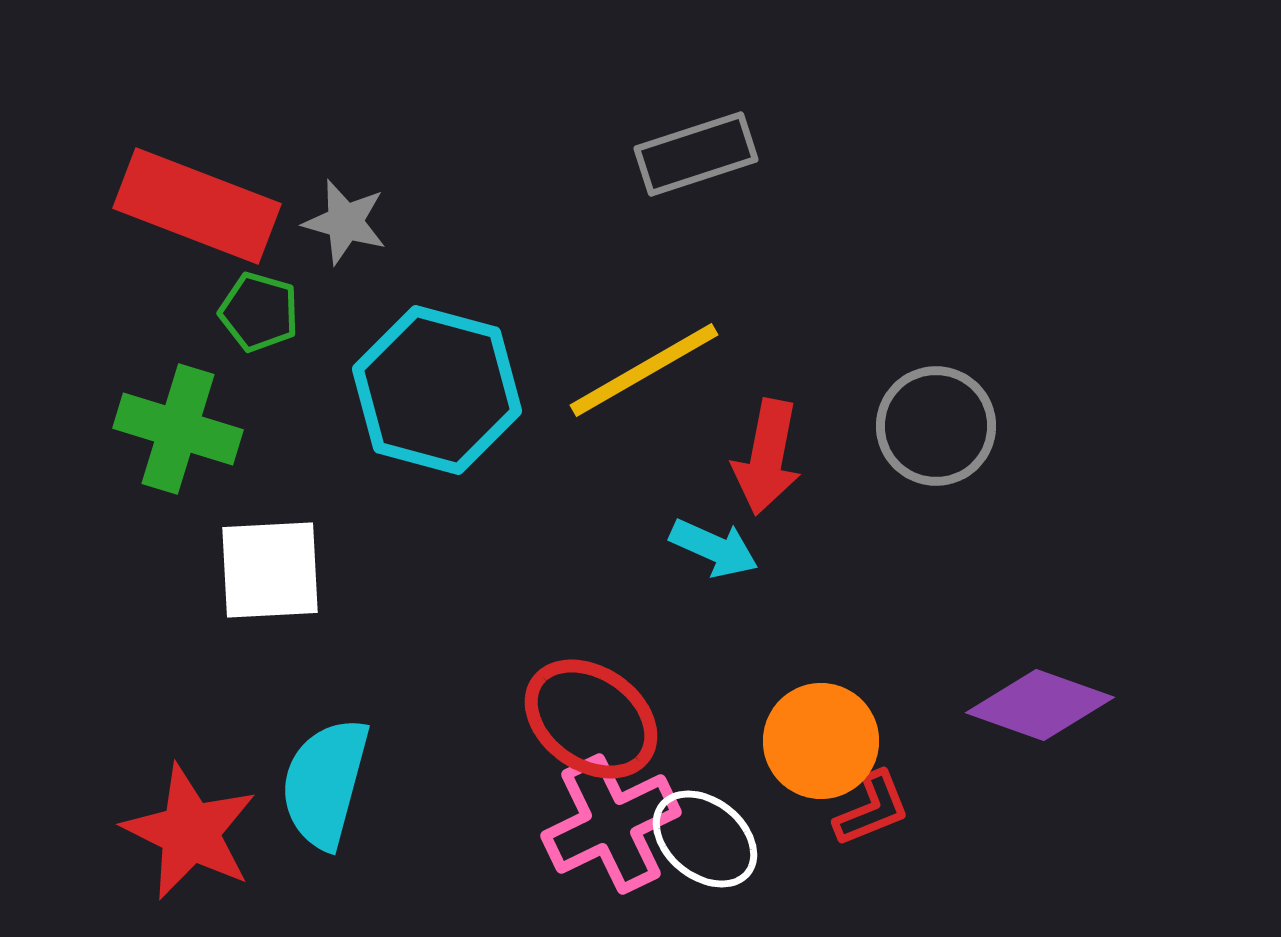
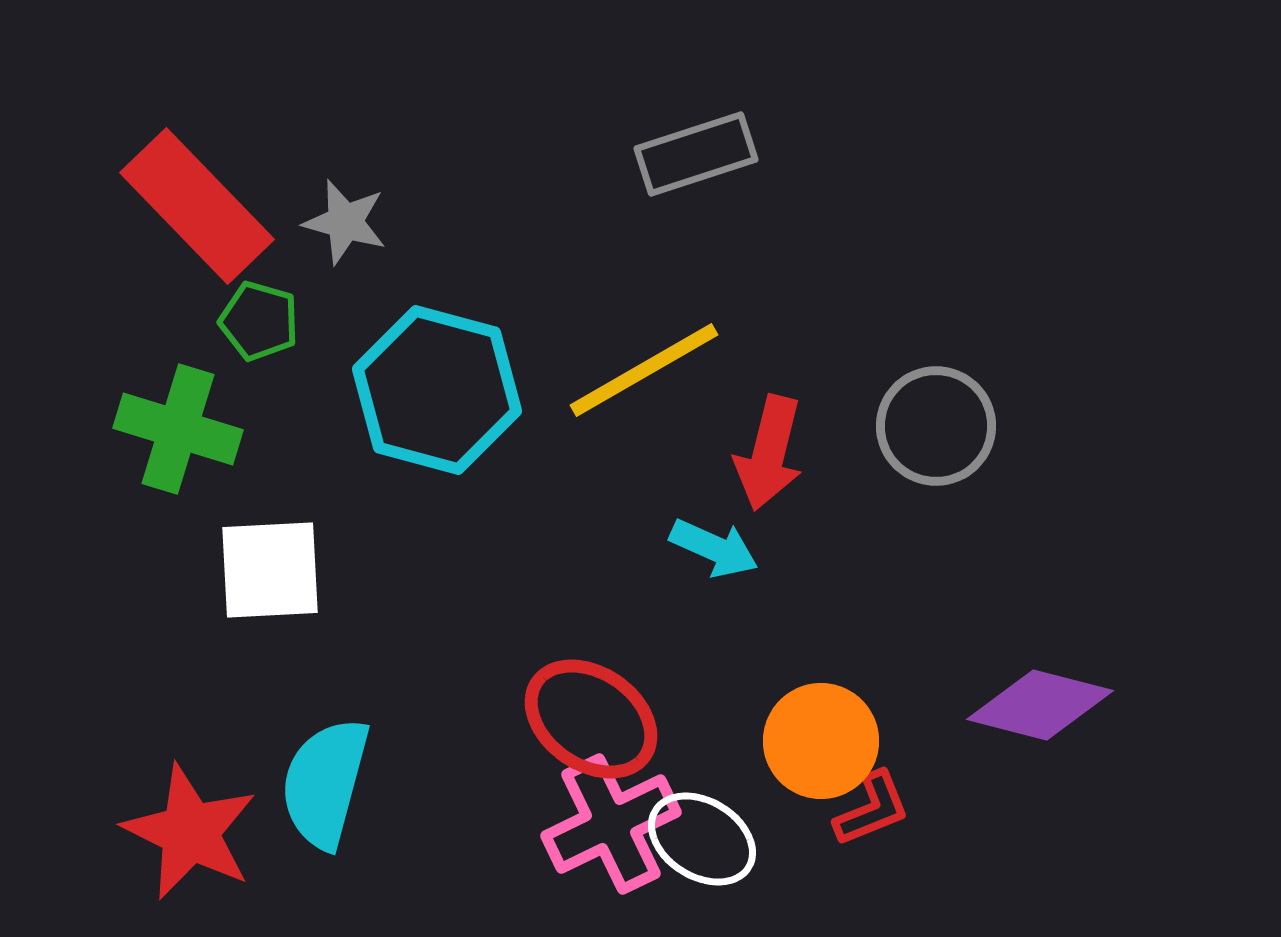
red rectangle: rotated 25 degrees clockwise
green pentagon: moved 9 px down
red arrow: moved 2 px right, 4 px up; rotated 3 degrees clockwise
purple diamond: rotated 5 degrees counterclockwise
white ellipse: moved 3 px left; rotated 7 degrees counterclockwise
